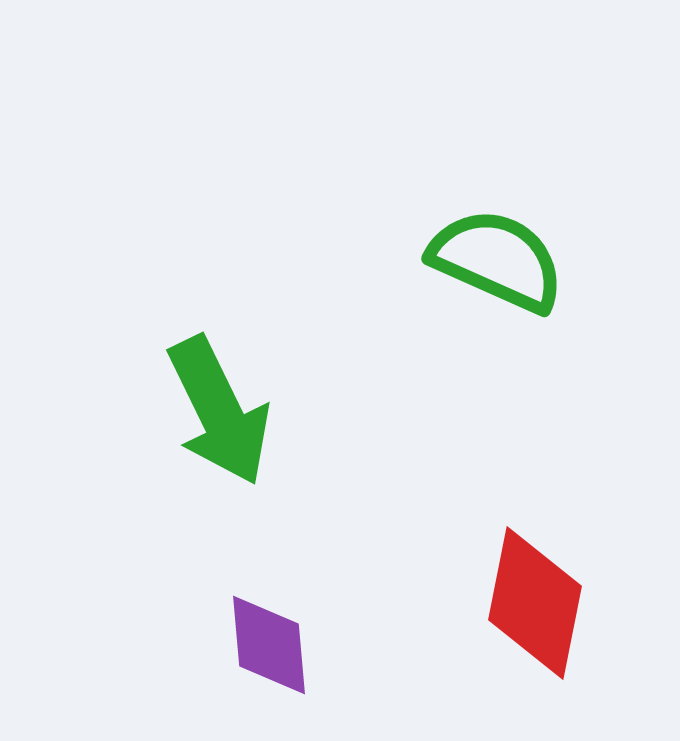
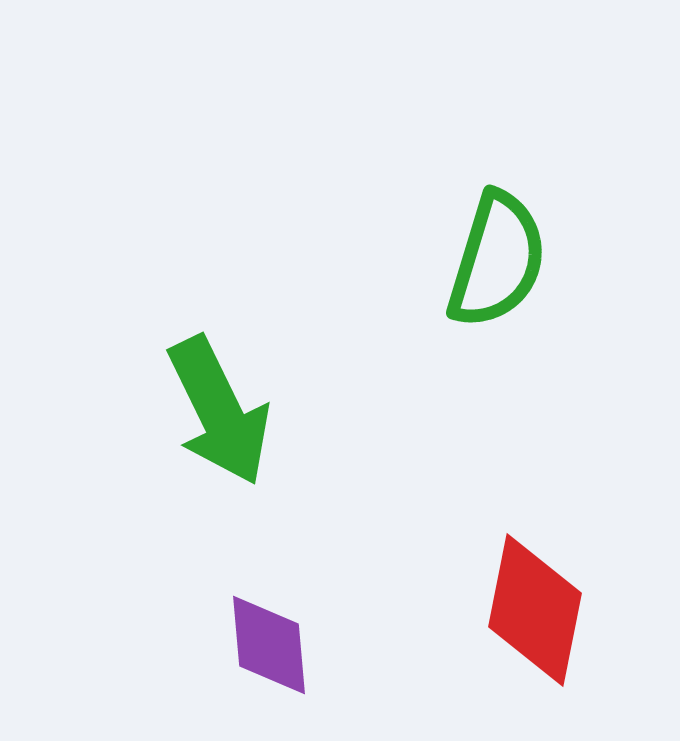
green semicircle: rotated 83 degrees clockwise
red diamond: moved 7 px down
